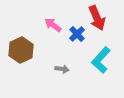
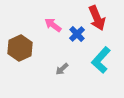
brown hexagon: moved 1 px left, 2 px up
gray arrow: rotated 128 degrees clockwise
